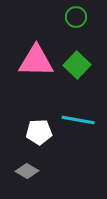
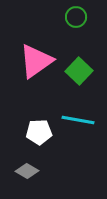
pink triangle: rotated 36 degrees counterclockwise
green square: moved 2 px right, 6 px down
